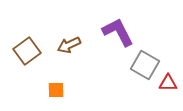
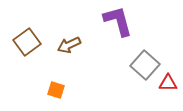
purple L-shape: moved 11 px up; rotated 12 degrees clockwise
brown square: moved 9 px up
gray square: rotated 12 degrees clockwise
orange square: rotated 18 degrees clockwise
